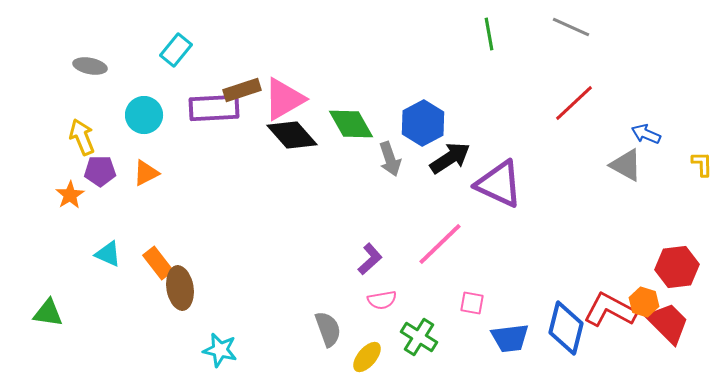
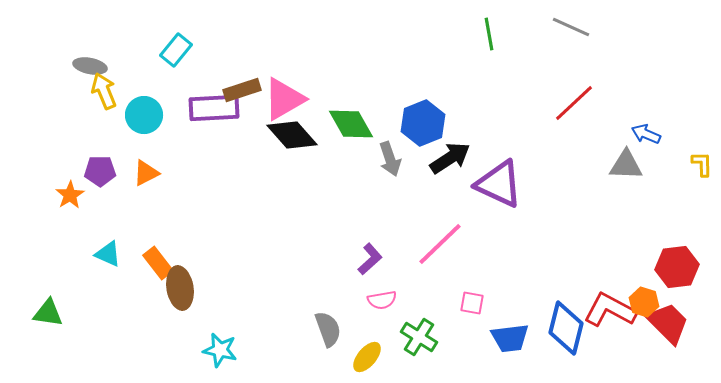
blue hexagon: rotated 6 degrees clockwise
yellow arrow: moved 22 px right, 46 px up
gray triangle: rotated 27 degrees counterclockwise
